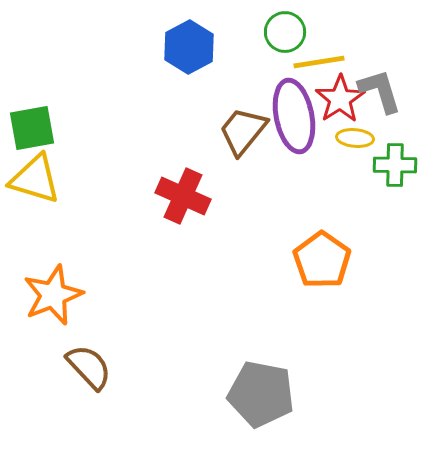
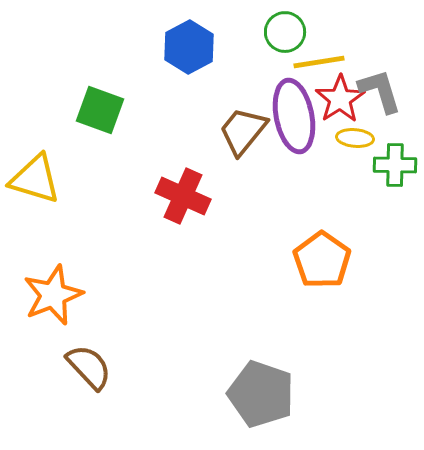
green square: moved 68 px right, 18 px up; rotated 30 degrees clockwise
gray pentagon: rotated 8 degrees clockwise
